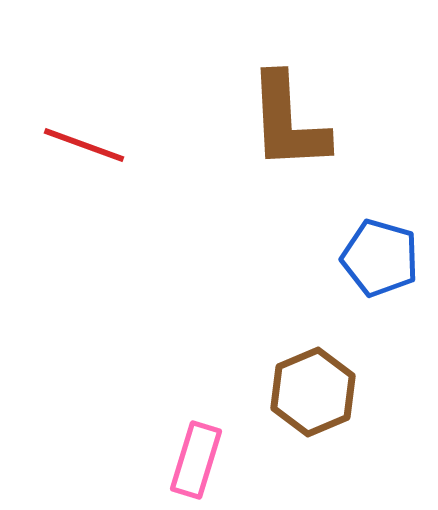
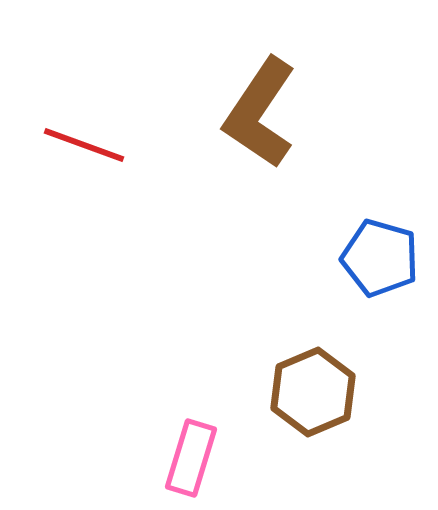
brown L-shape: moved 28 px left, 9 px up; rotated 37 degrees clockwise
pink rectangle: moved 5 px left, 2 px up
